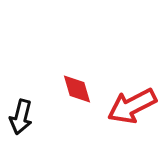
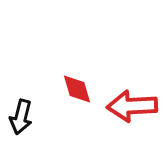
red arrow: rotated 24 degrees clockwise
